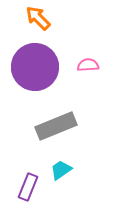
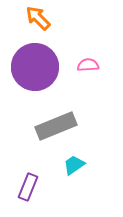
cyan trapezoid: moved 13 px right, 5 px up
